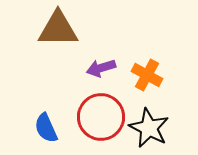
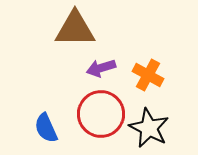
brown triangle: moved 17 px right
orange cross: moved 1 px right
red circle: moved 3 px up
